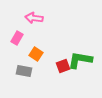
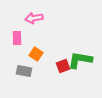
pink arrow: rotated 18 degrees counterclockwise
pink rectangle: rotated 32 degrees counterclockwise
